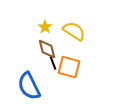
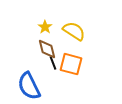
orange square: moved 2 px right, 3 px up
